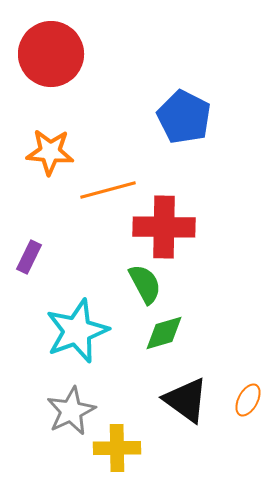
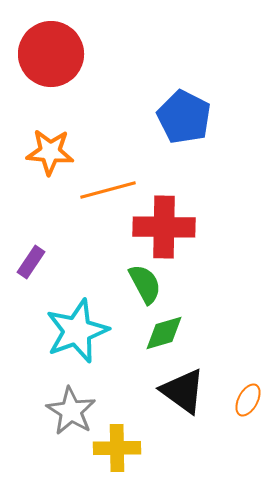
purple rectangle: moved 2 px right, 5 px down; rotated 8 degrees clockwise
black triangle: moved 3 px left, 9 px up
gray star: rotated 15 degrees counterclockwise
